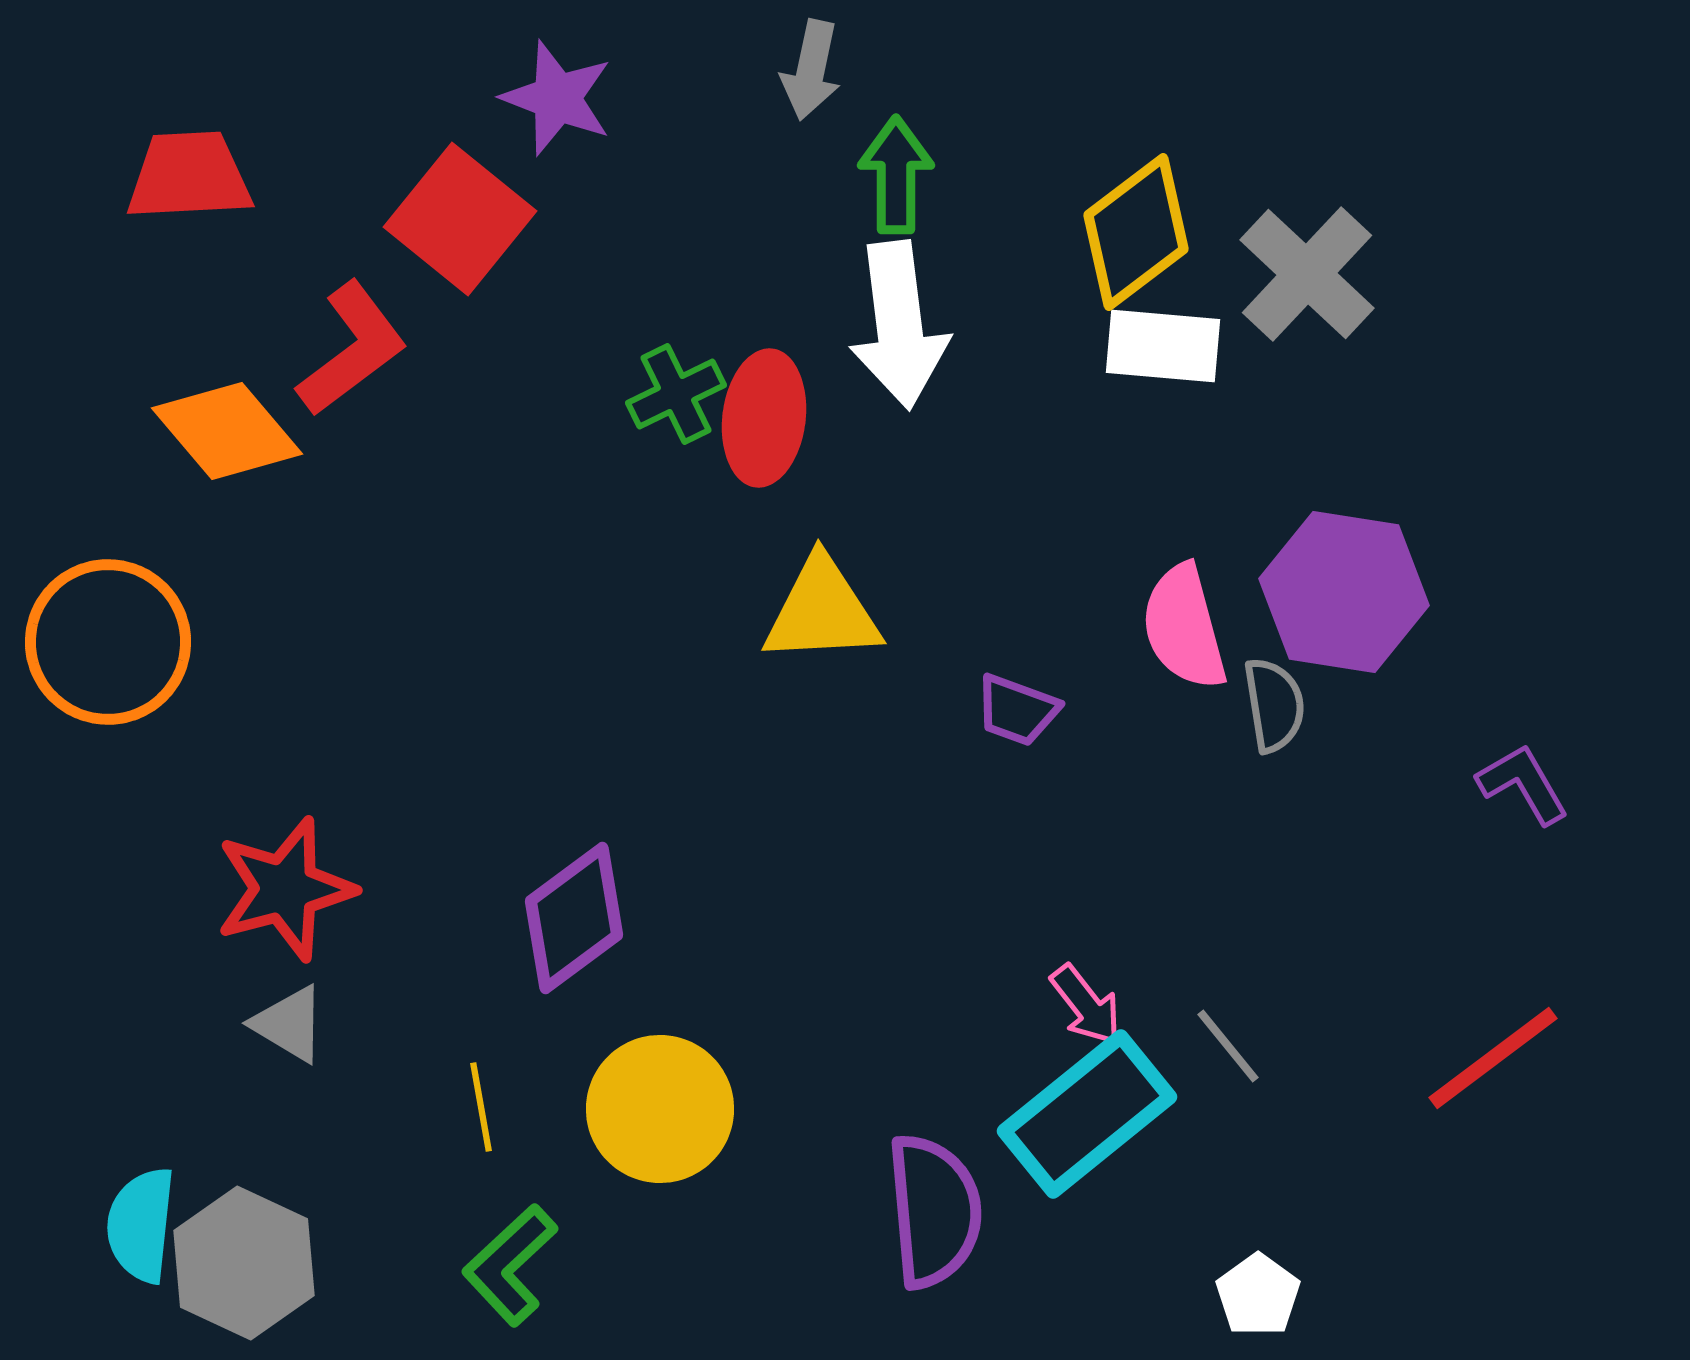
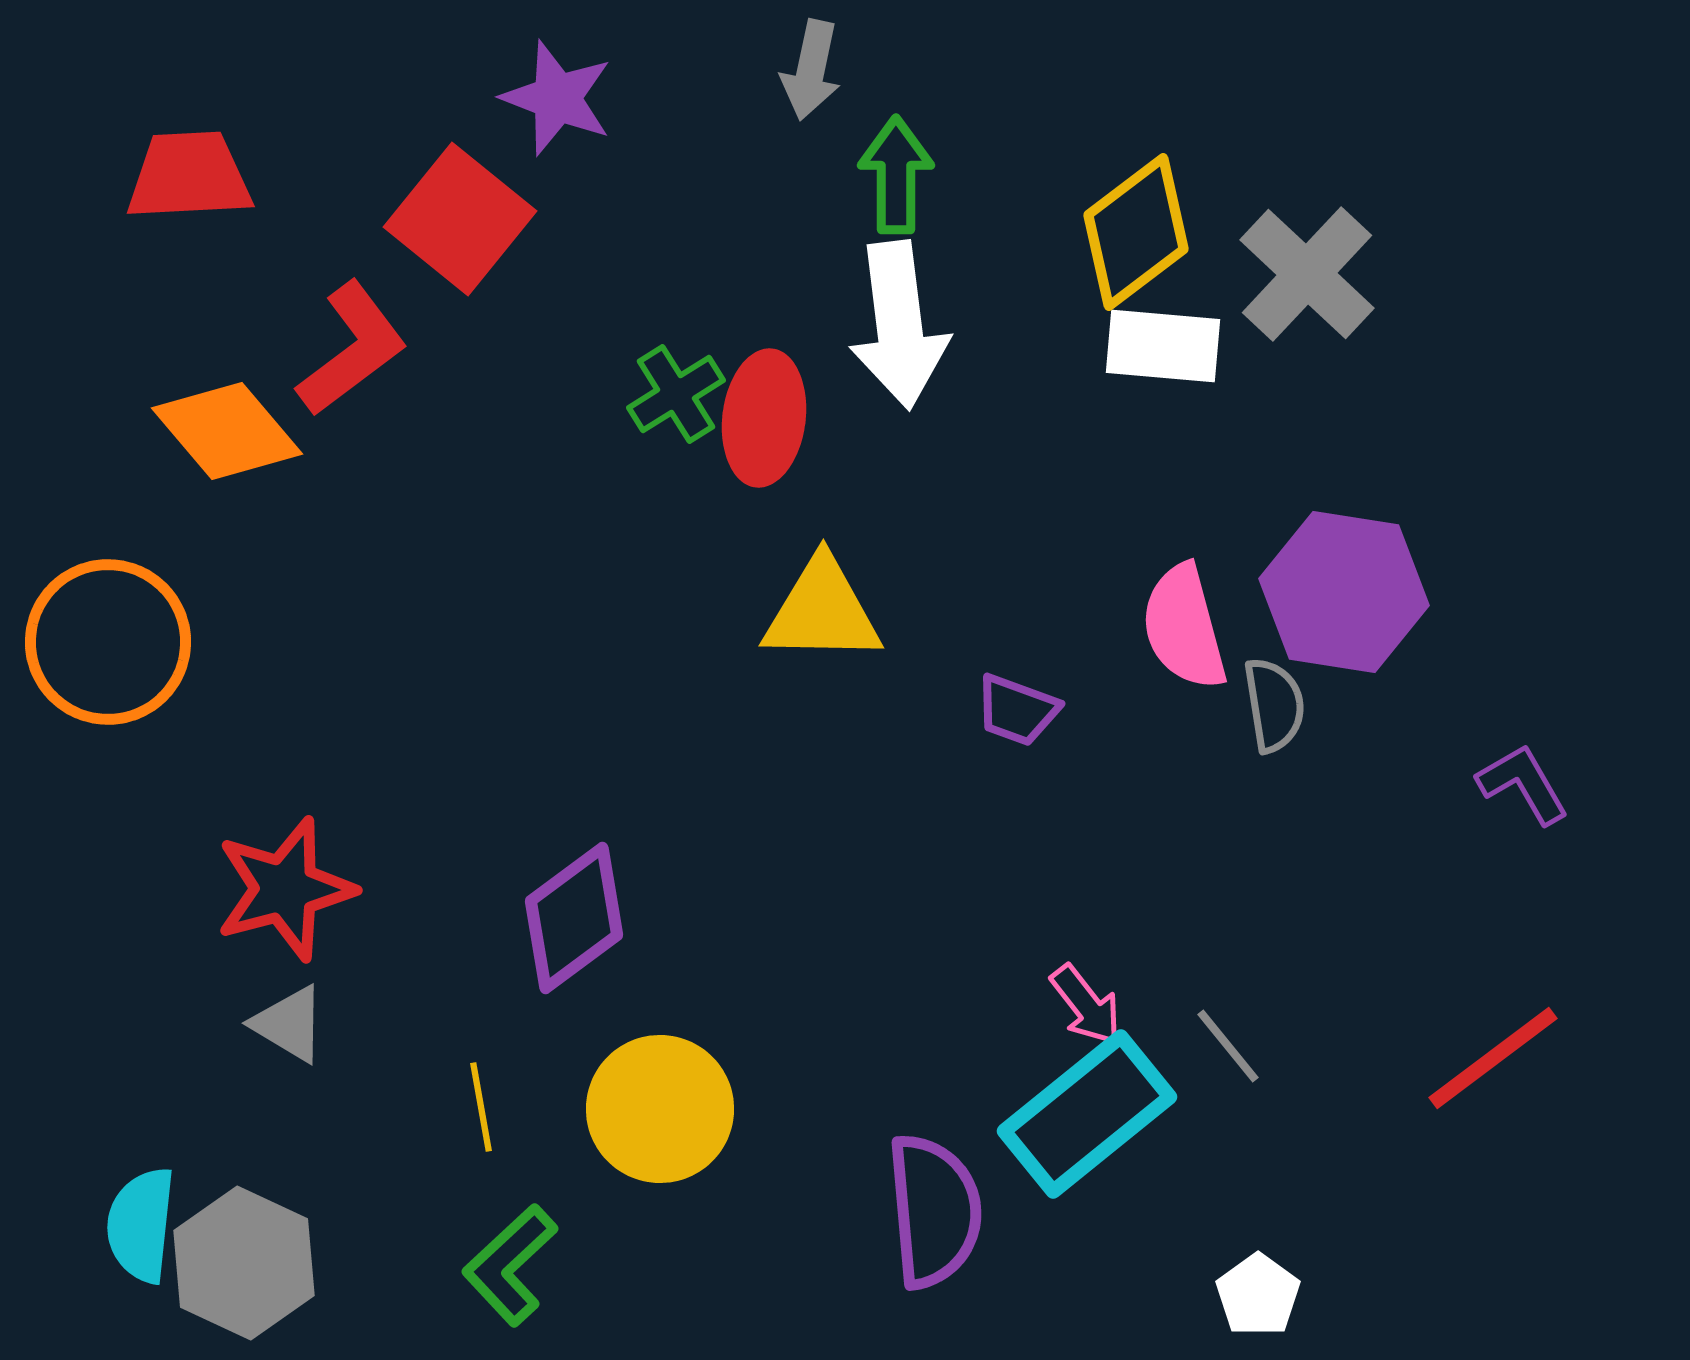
green cross: rotated 6 degrees counterclockwise
yellow triangle: rotated 4 degrees clockwise
